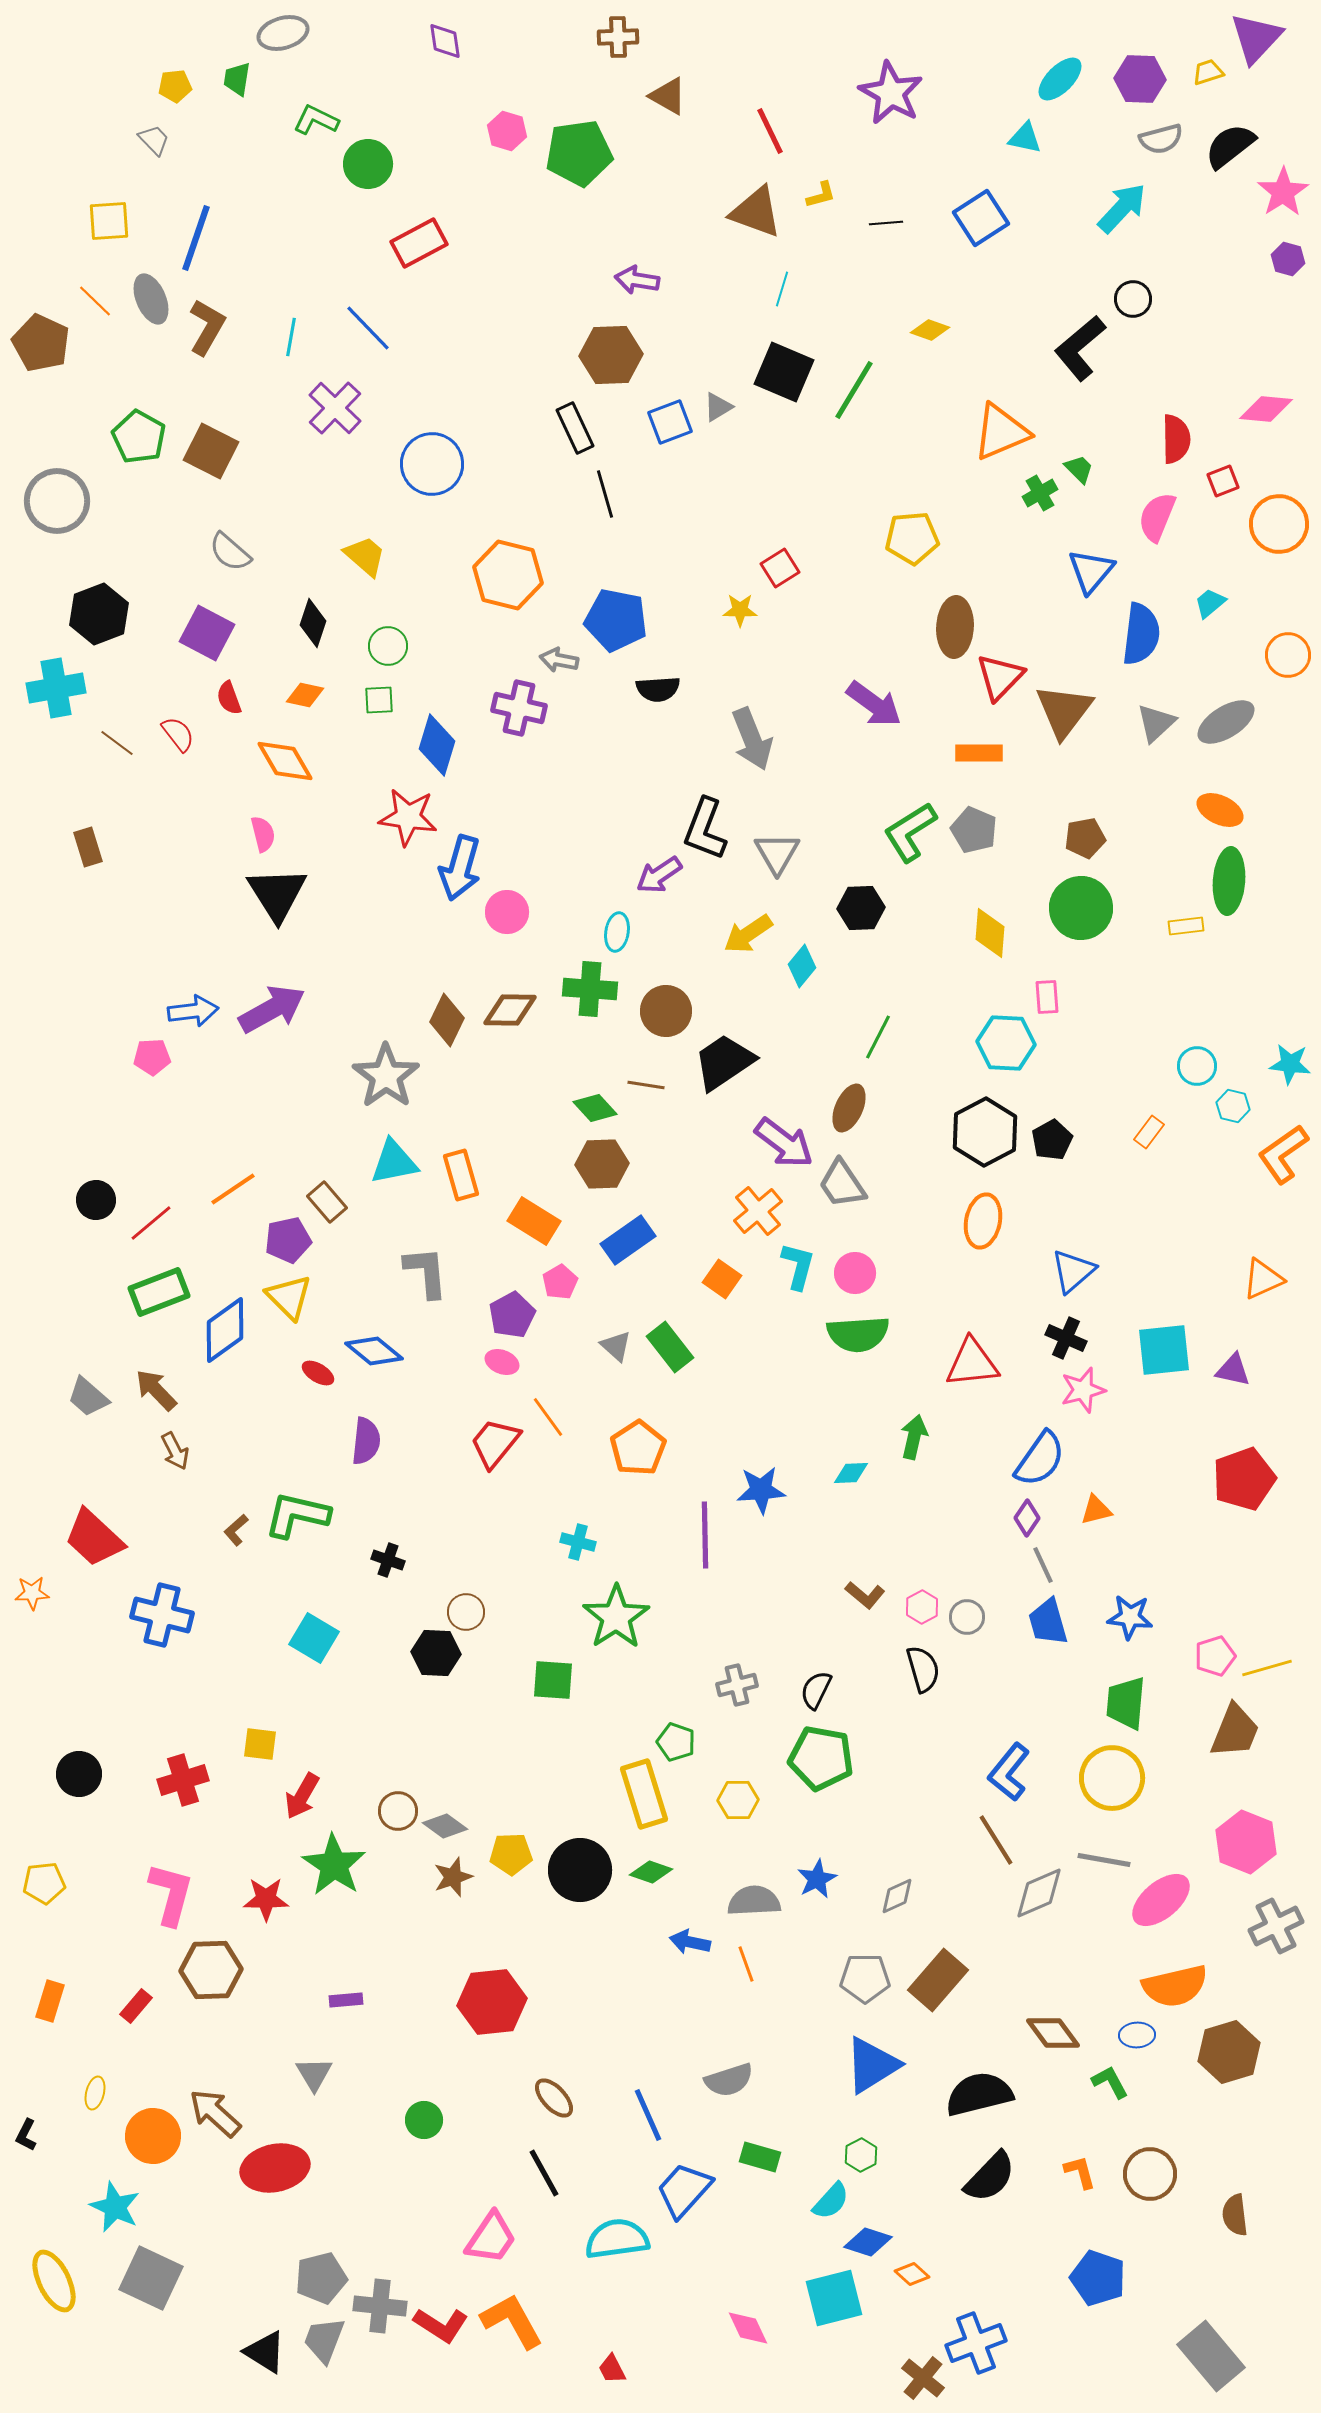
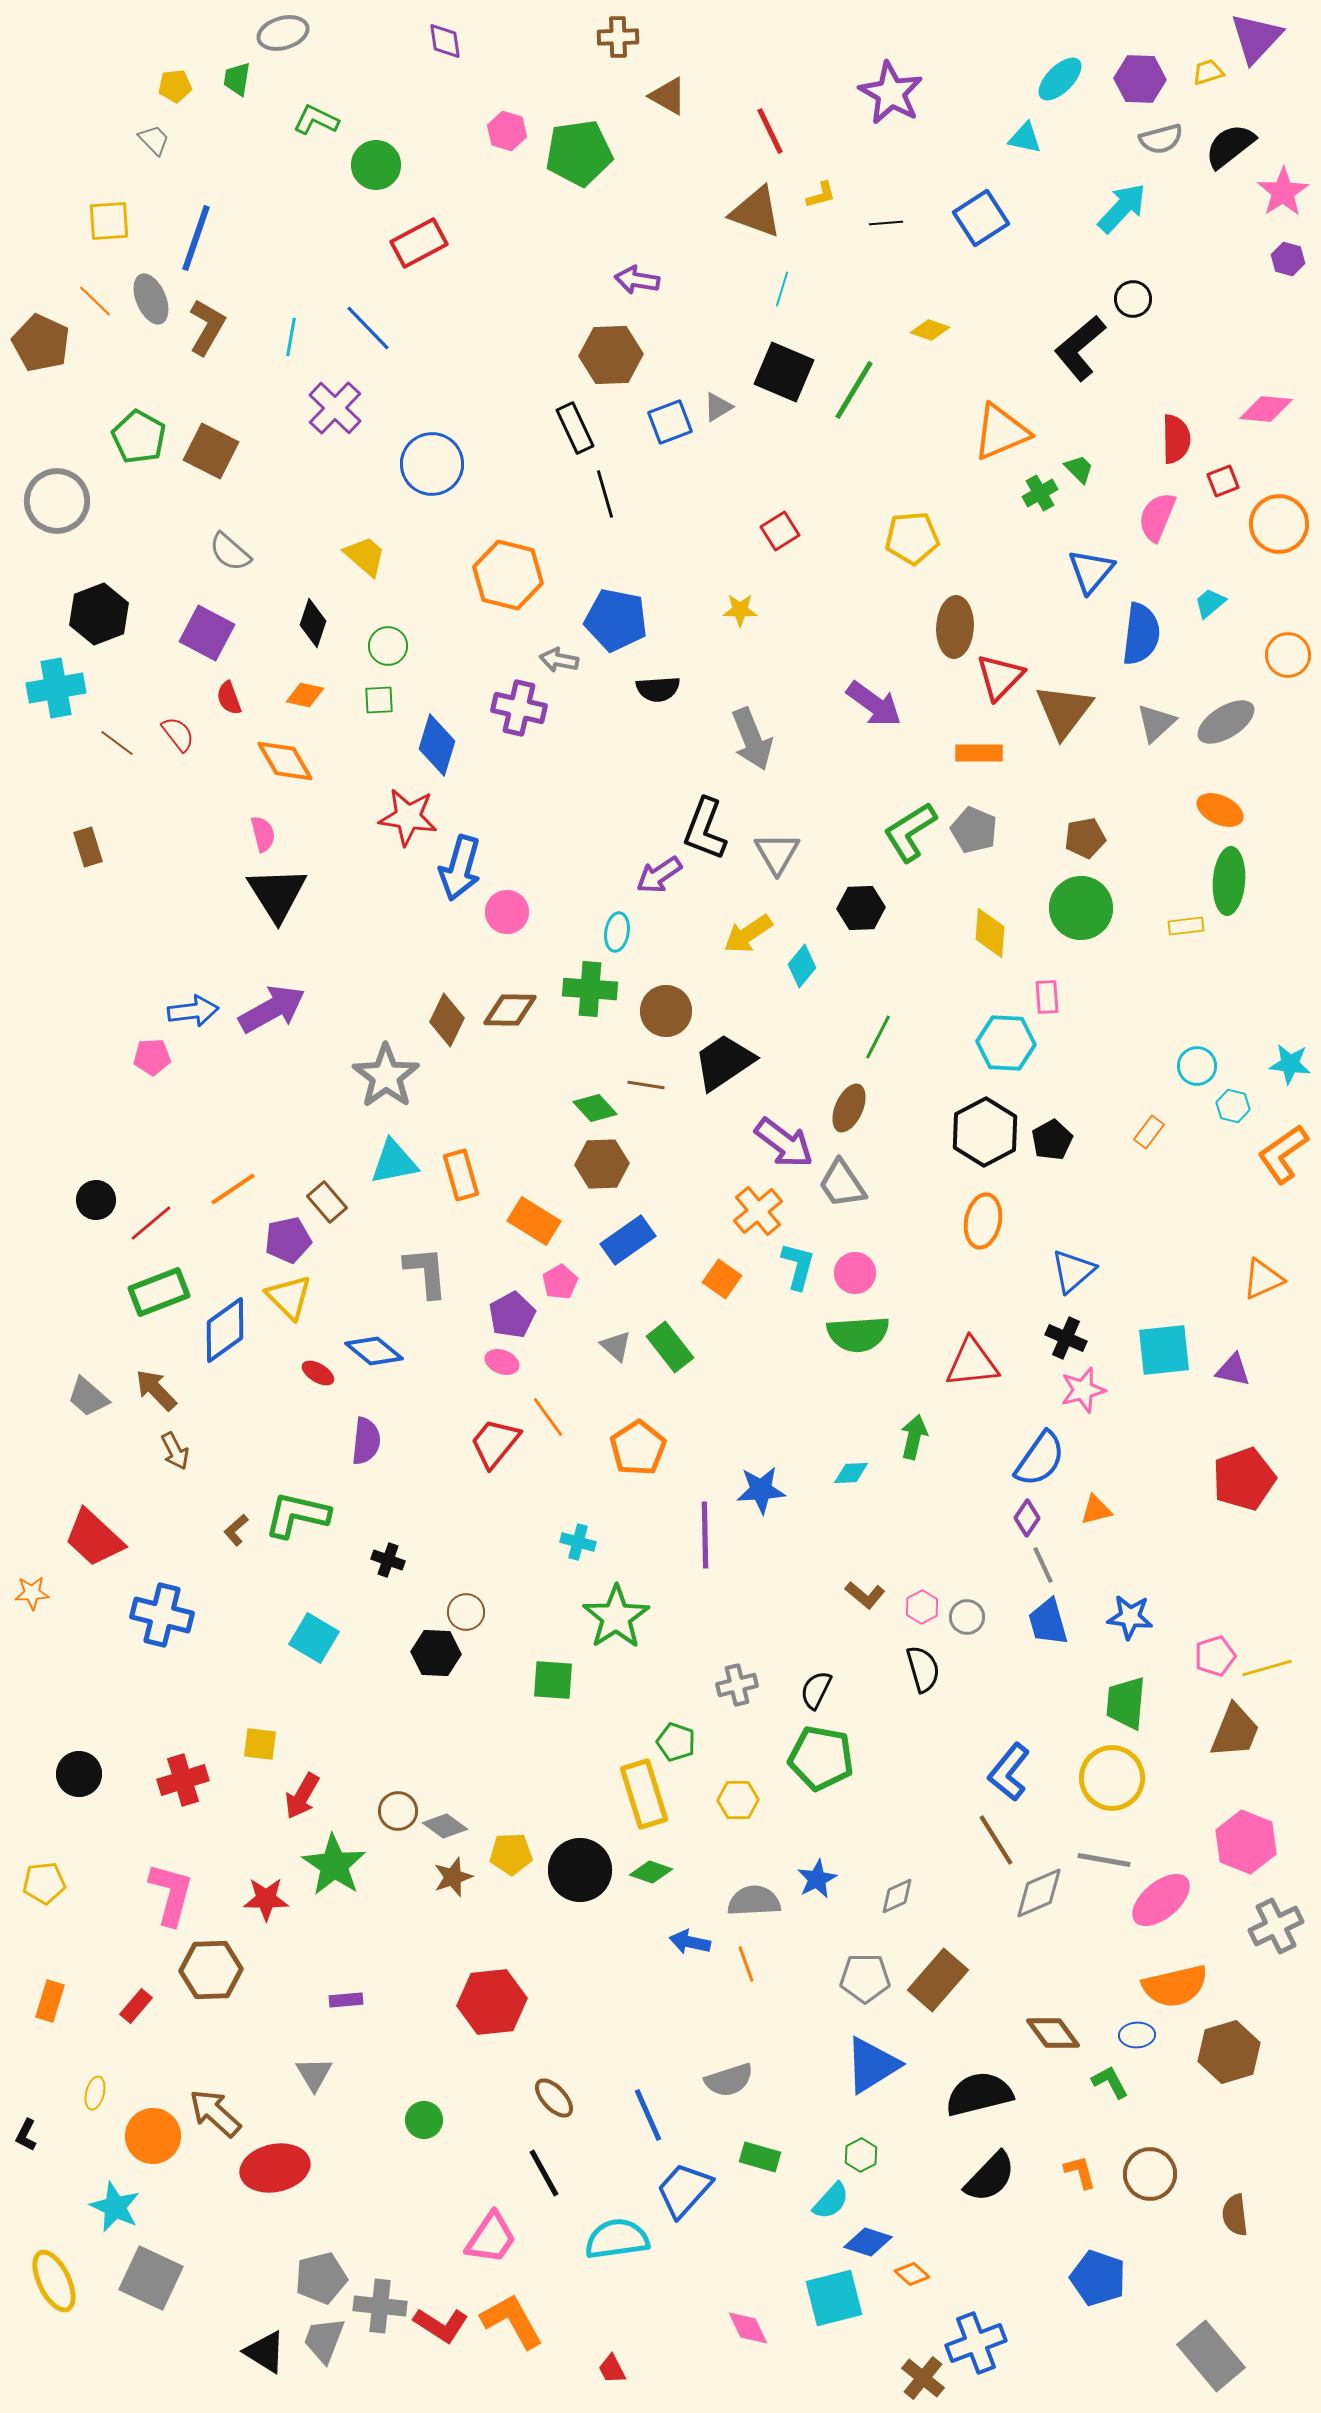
green circle at (368, 164): moved 8 px right, 1 px down
red square at (780, 568): moved 37 px up
